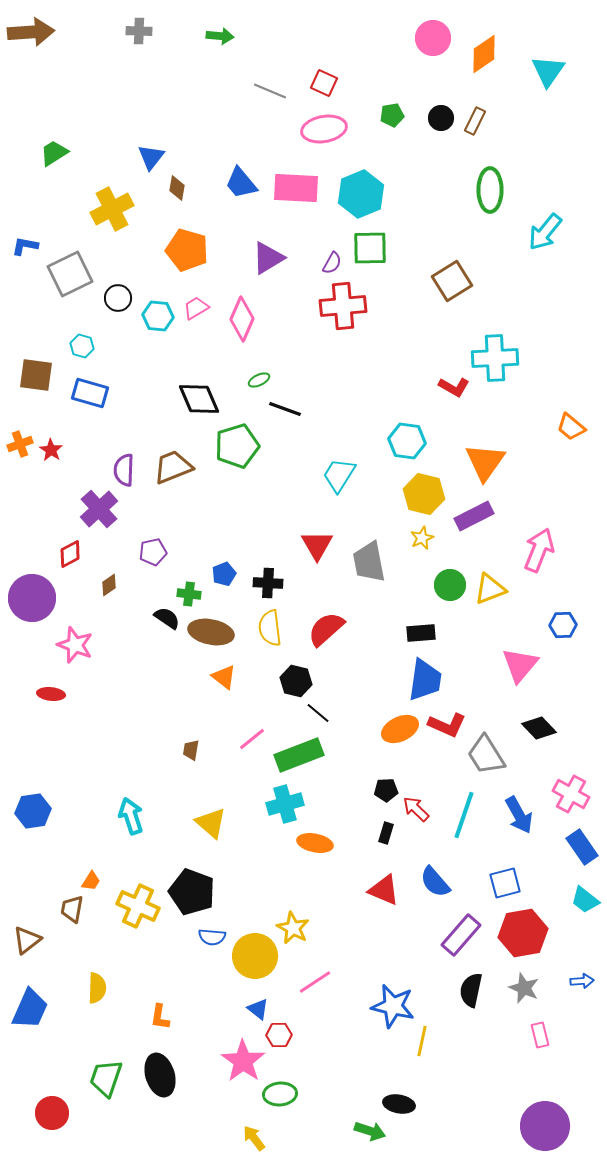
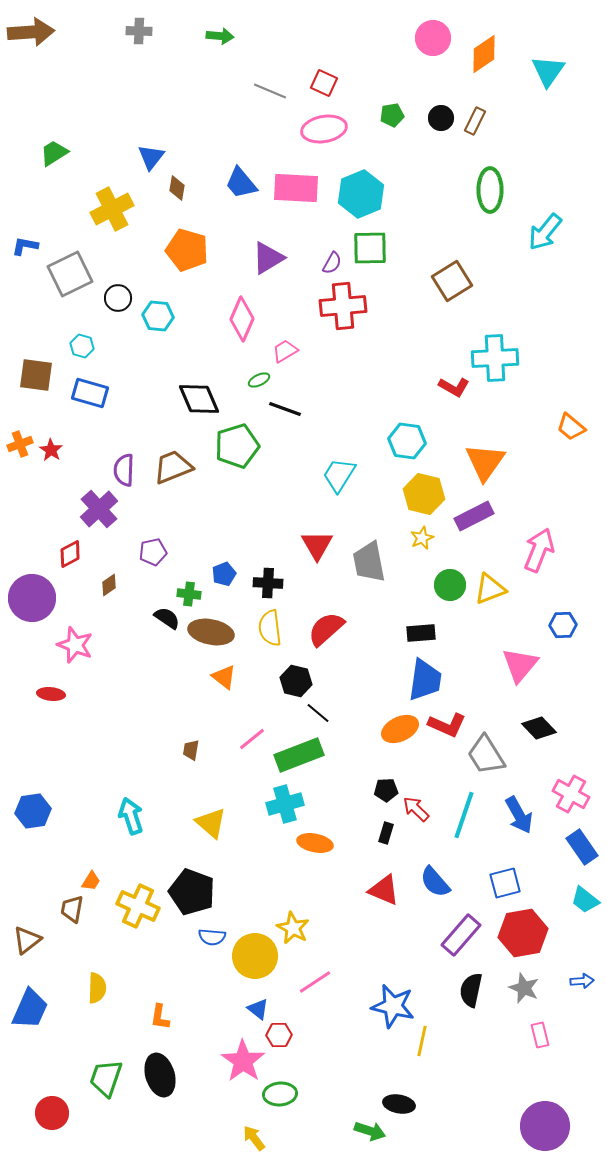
pink trapezoid at (196, 308): moved 89 px right, 43 px down
